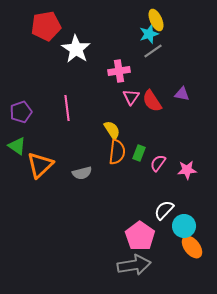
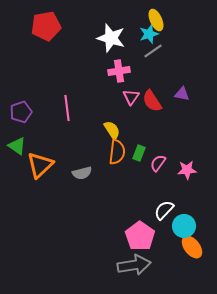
white star: moved 35 px right, 11 px up; rotated 16 degrees counterclockwise
